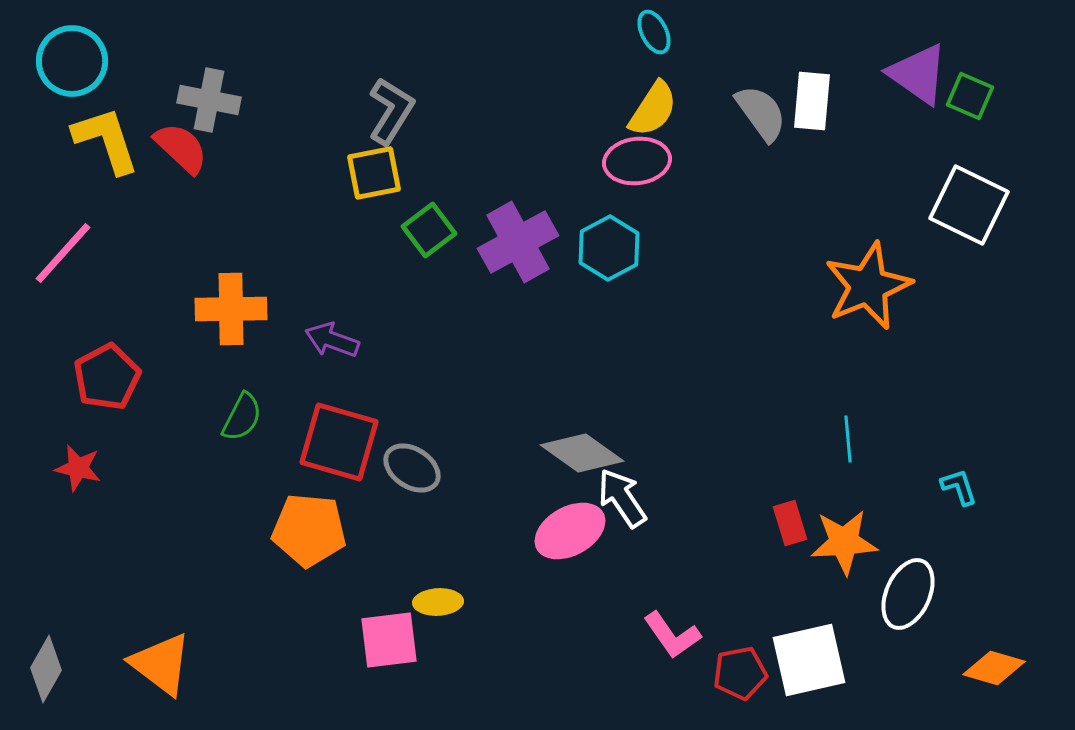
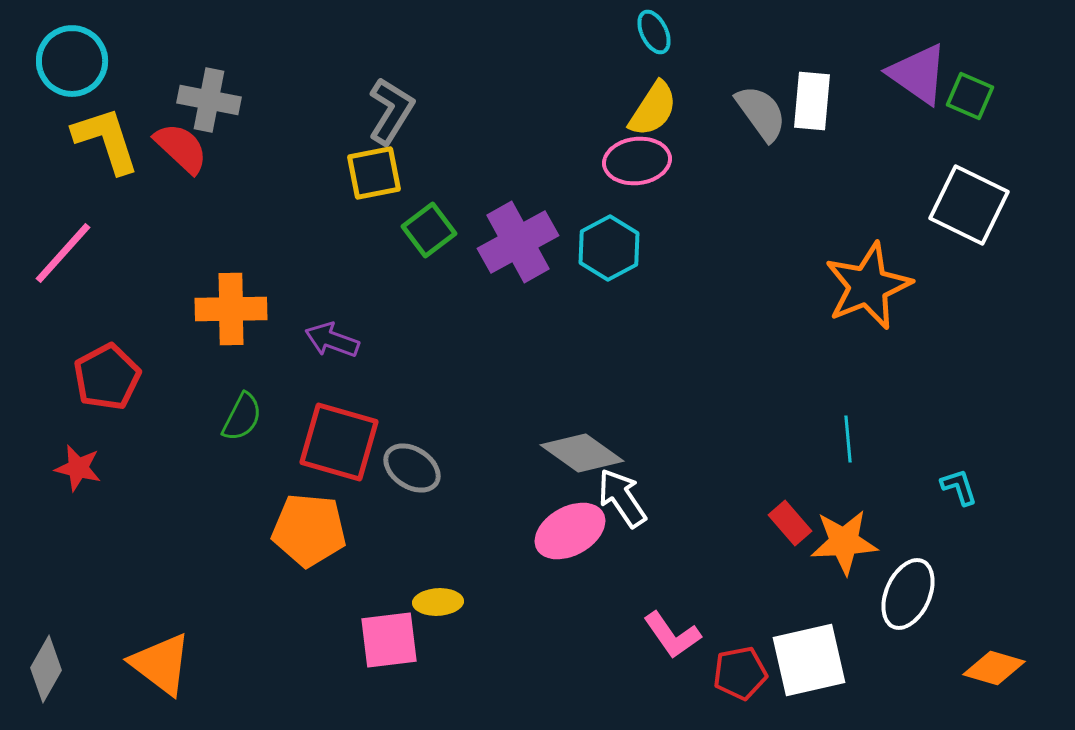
red rectangle at (790, 523): rotated 24 degrees counterclockwise
